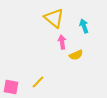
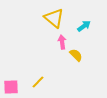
cyan arrow: rotated 72 degrees clockwise
yellow semicircle: rotated 112 degrees counterclockwise
pink square: rotated 14 degrees counterclockwise
